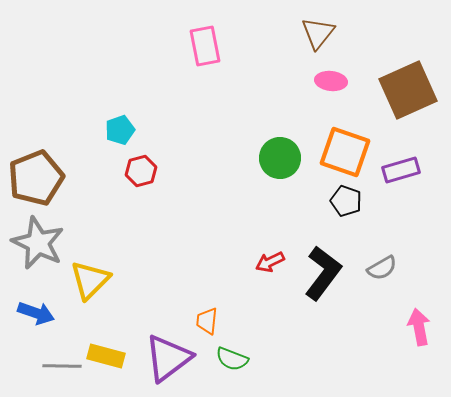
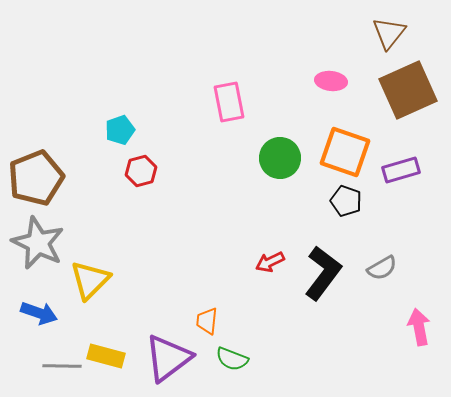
brown triangle: moved 71 px right
pink rectangle: moved 24 px right, 56 px down
blue arrow: moved 3 px right
